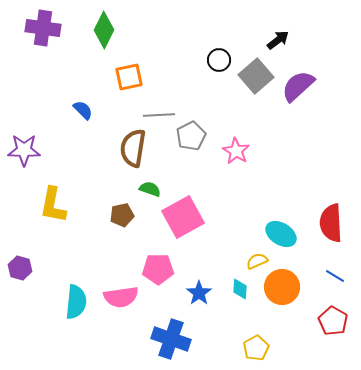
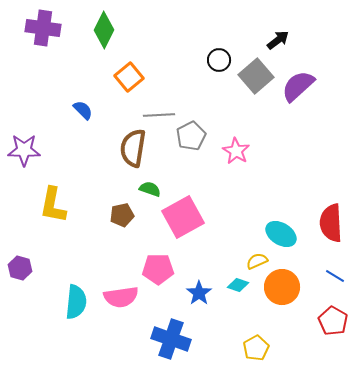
orange square: rotated 28 degrees counterclockwise
cyan diamond: moved 2 px left, 4 px up; rotated 75 degrees counterclockwise
